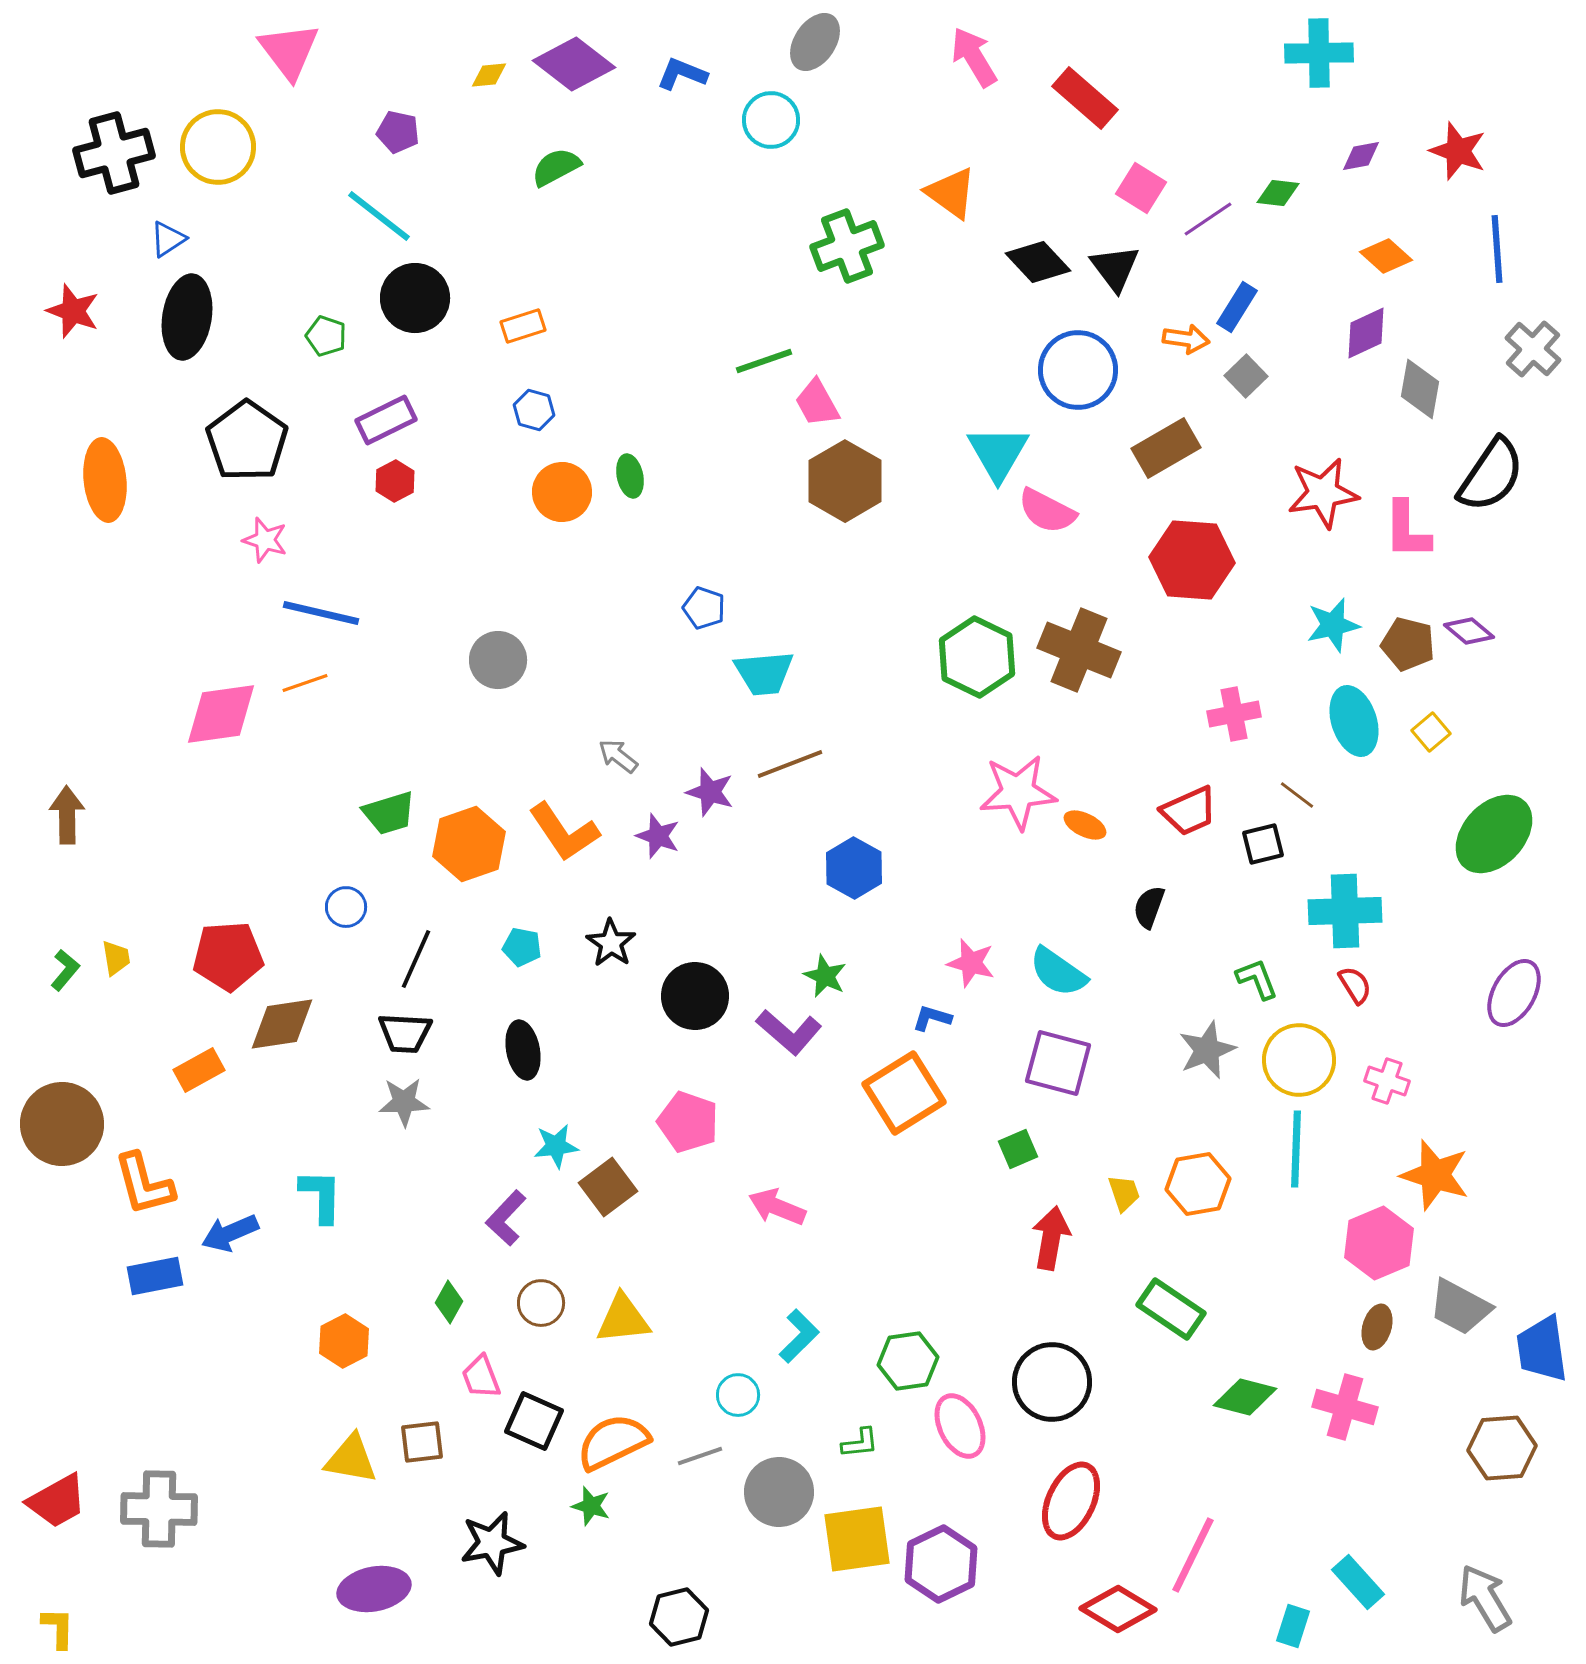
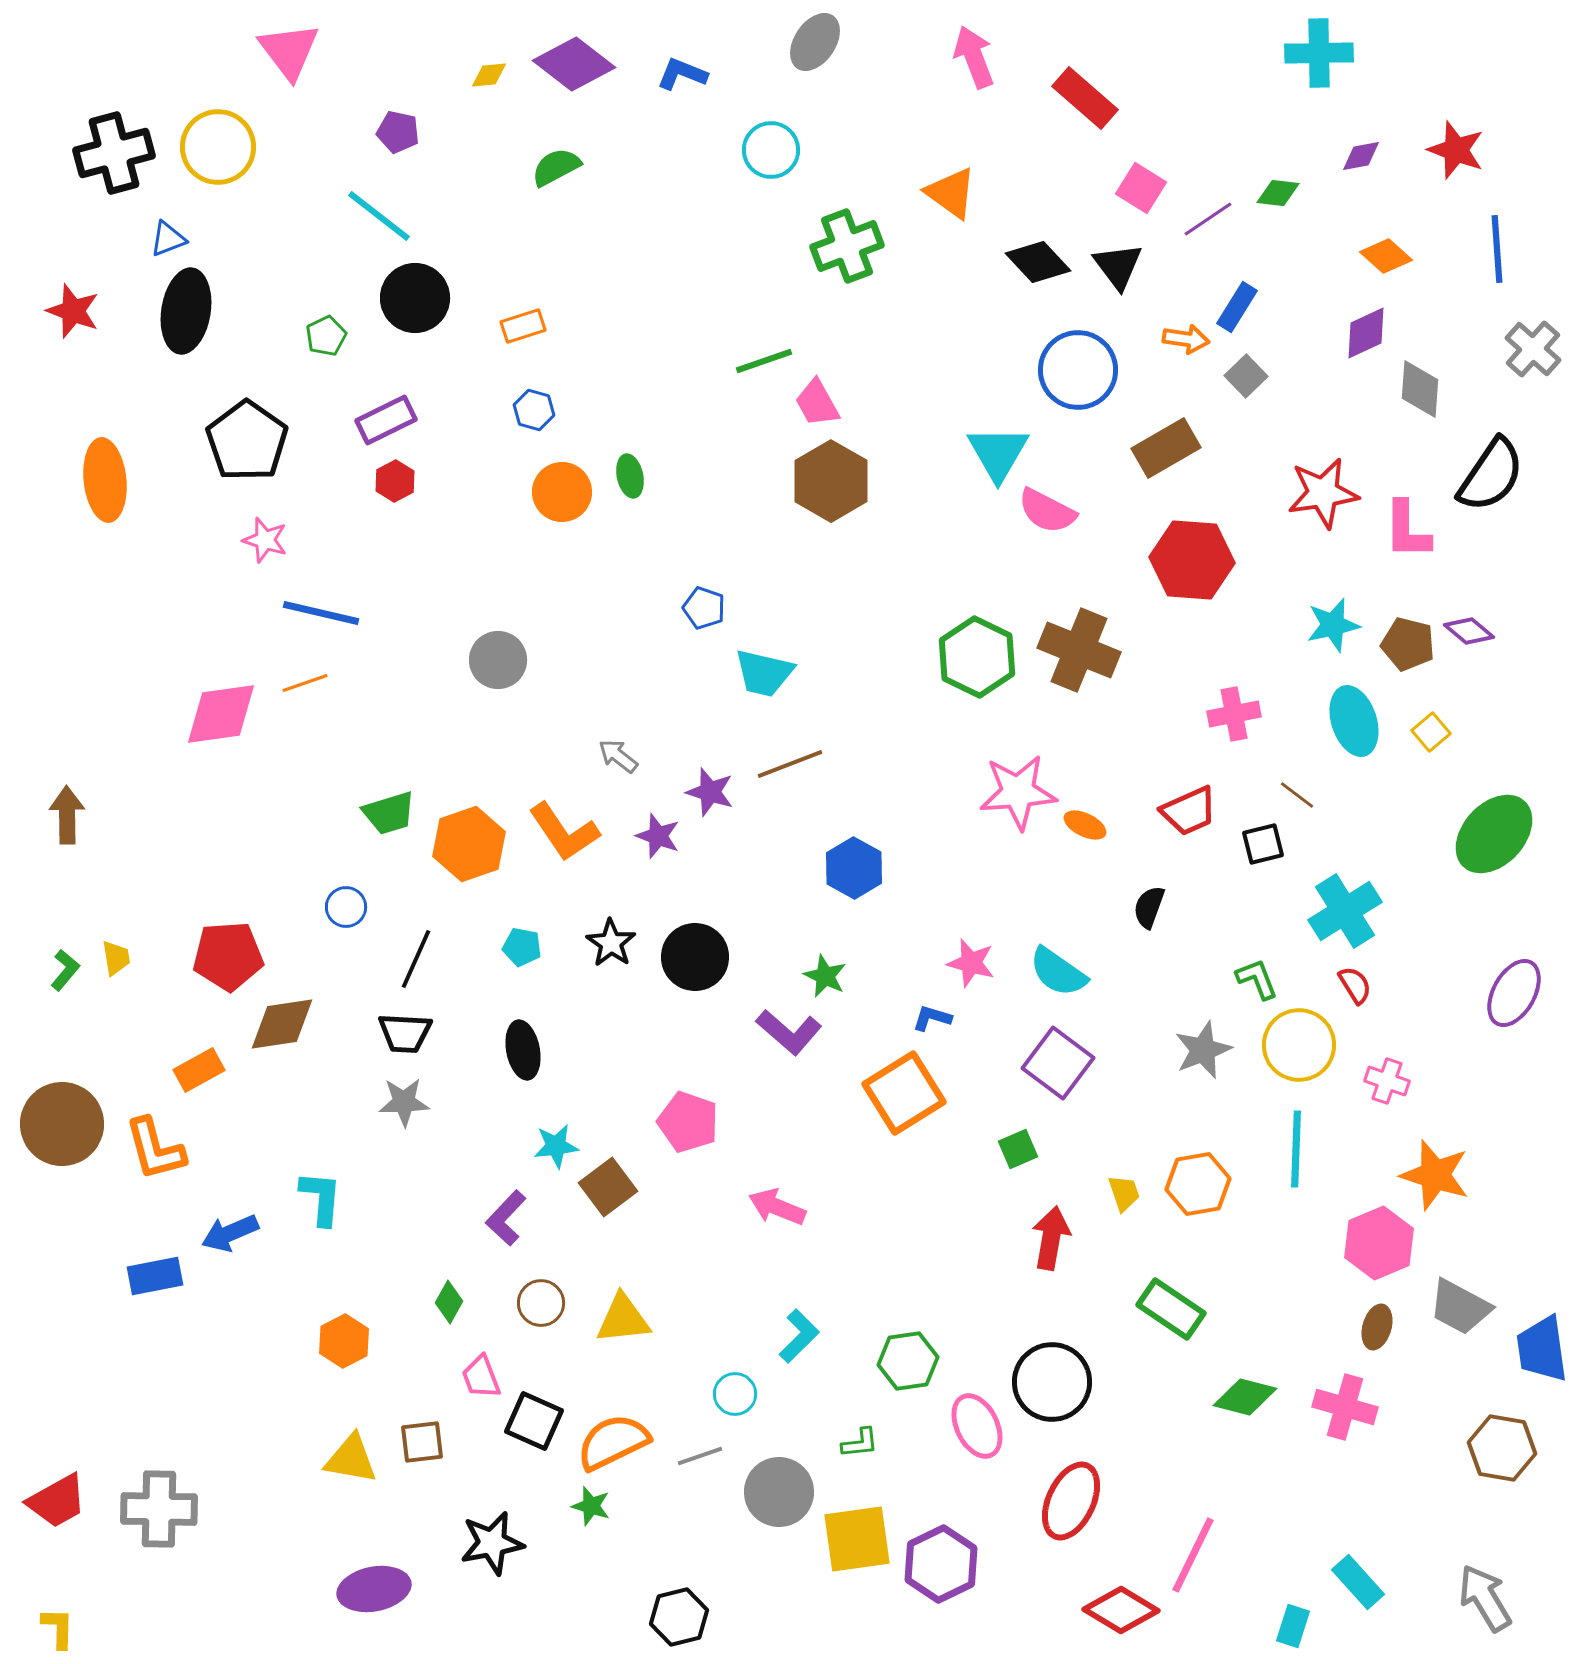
pink arrow at (974, 57): rotated 10 degrees clockwise
cyan circle at (771, 120): moved 30 px down
red star at (1458, 151): moved 2 px left, 1 px up
blue triangle at (168, 239): rotated 12 degrees clockwise
black triangle at (1115, 268): moved 3 px right, 2 px up
black ellipse at (187, 317): moved 1 px left, 6 px up
green pentagon at (326, 336): rotated 27 degrees clockwise
gray diamond at (1420, 389): rotated 6 degrees counterclockwise
brown hexagon at (845, 481): moved 14 px left
cyan trapezoid at (764, 673): rotated 18 degrees clockwise
cyan cross at (1345, 911): rotated 30 degrees counterclockwise
black circle at (695, 996): moved 39 px up
gray star at (1207, 1050): moved 4 px left
yellow circle at (1299, 1060): moved 15 px up
purple square at (1058, 1063): rotated 22 degrees clockwise
orange L-shape at (144, 1184): moved 11 px right, 35 px up
cyan L-shape at (321, 1196): moved 2 px down; rotated 4 degrees clockwise
cyan circle at (738, 1395): moved 3 px left, 1 px up
pink ellipse at (960, 1426): moved 17 px right
brown hexagon at (1502, 1448): rotated 14 degrees clockwise
red diamond at (1118, 1609): moved 3 px right, 1 px down
